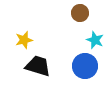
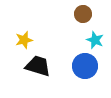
brown circle: moved 3 px right, 1 px down
